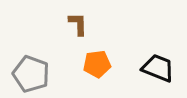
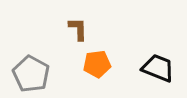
brown L-shape: moved 5 px down
gray pentagon: rotated 9 degrees clockwise
